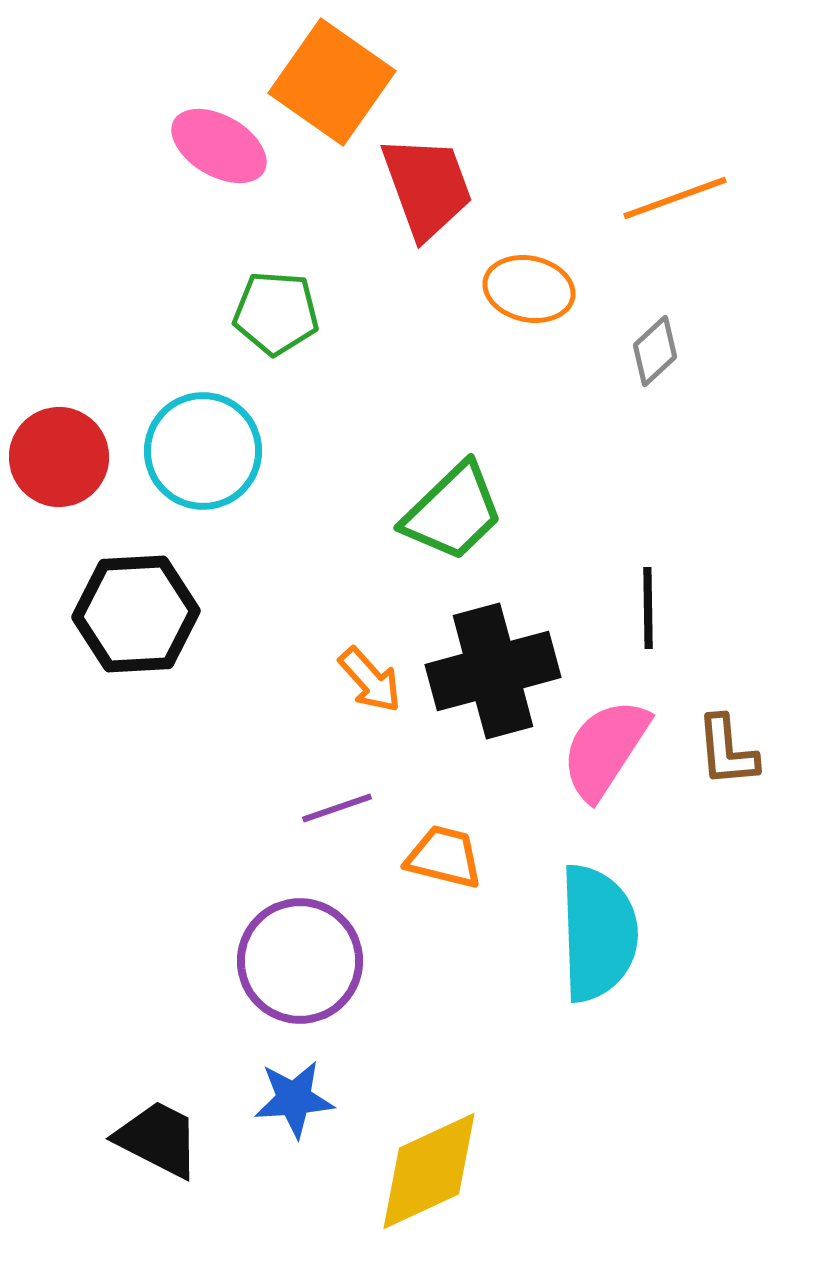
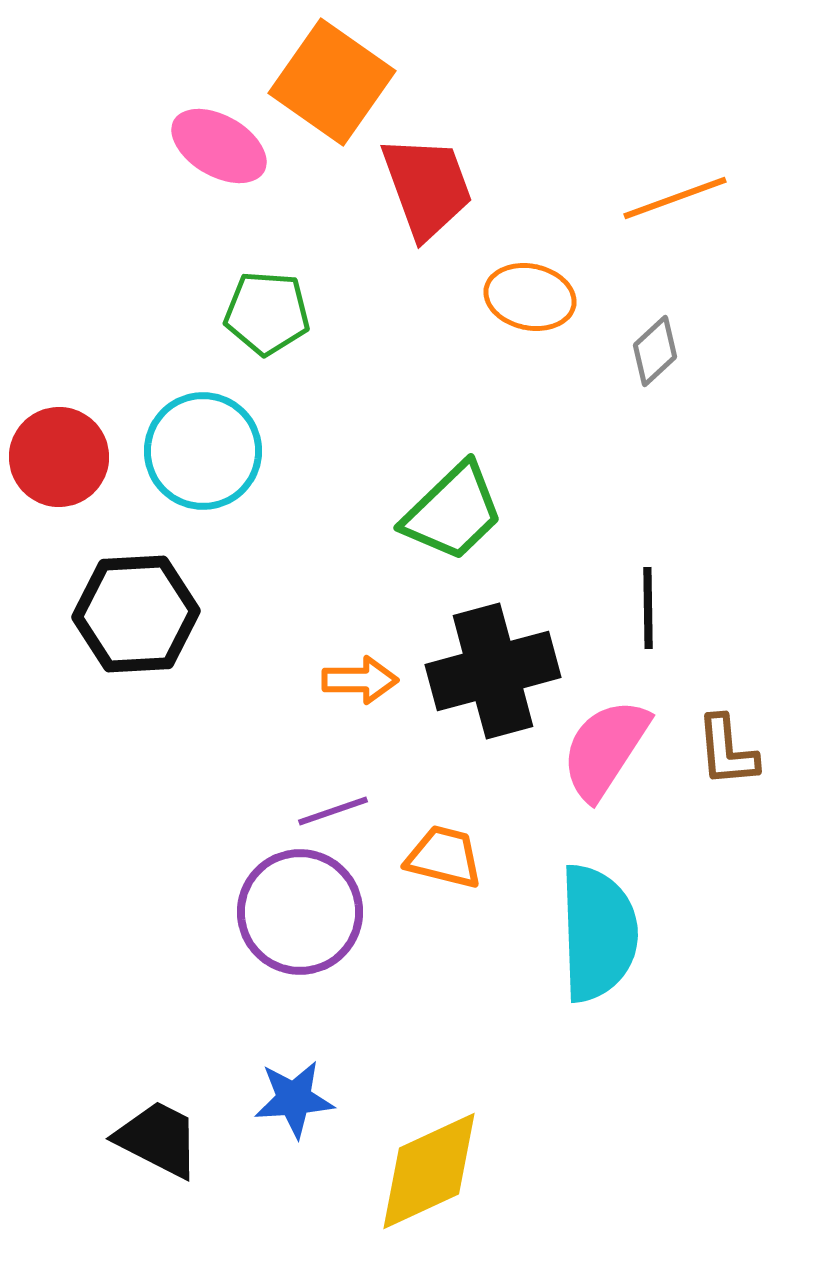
orange ellipse: moved 1 px right, 8 px down
green pentagon: moved 9 px left
orange arrow: moved 10 px left; rotated 48 degrees counterclockwise
purple line: moved 4 px left, 3 px down
purple circle: moved 49 px up
